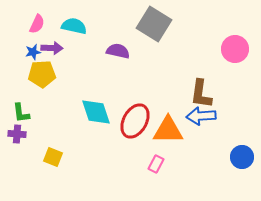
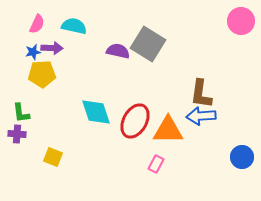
gray square: moved 6 px left, 20 px down
pink circle: moved 6 px right, 28 px up
